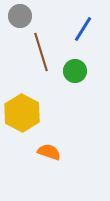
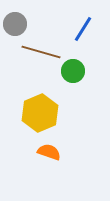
gray circle: moved 5 px left, 8 px down
brown line: rotated 57 degrees counterclockwise
green circle: moved 2 px left
yellow hexagon: moved 18 px right; rotated 9 degrees clockwise
